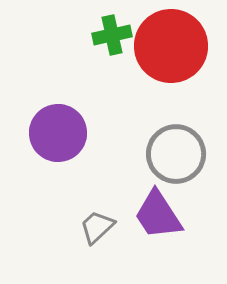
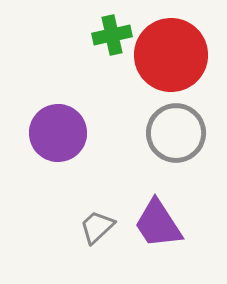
red circle: moved 9 px down
gray circle: moved 21 px up
purple trapezoid: moved 9 px down
